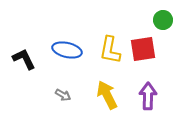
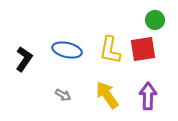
green circle: moved 8 px left
black L-shape: rotated 60 degrees clockwise
yellow arrow: rotated 8 degrees counterclockwise
